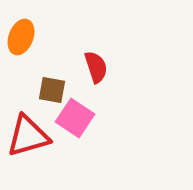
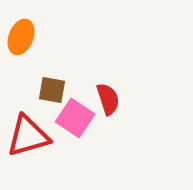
red semicircle: moved 12 px right, 32 px down
